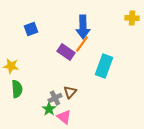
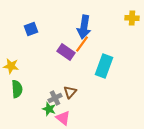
blue arrow: moved 1 px right; rotated 10 degrees clockwise
green star: rotated 16 degrees counterclockwise
pink triangle: moved 1 px left, 1 px down
